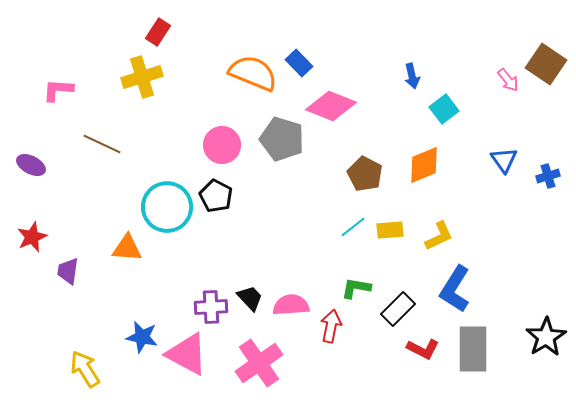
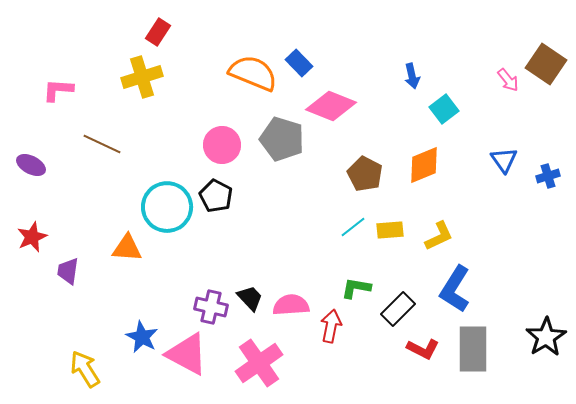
purple cross: rotated 16 degrees clockwise
blue star: rotated 16 degrees clockwise
